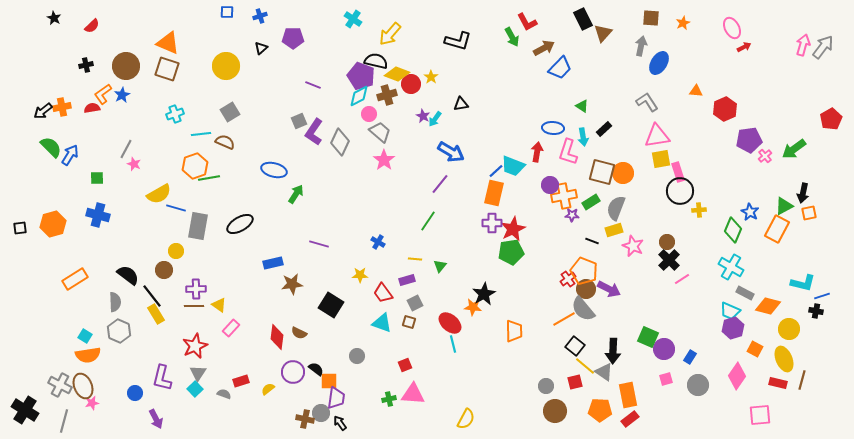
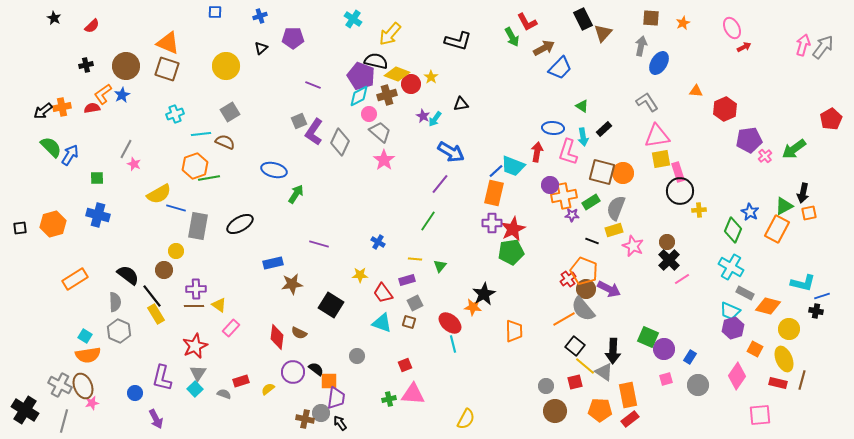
blue square at (227, 12): moved 12 px left
